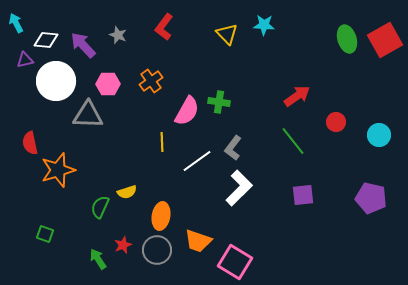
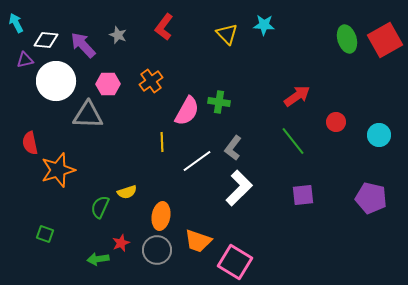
red star: moved 2 px left, 2 px up
green arrow: rotated 65 degrees counterclockwise
